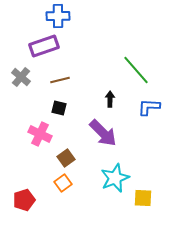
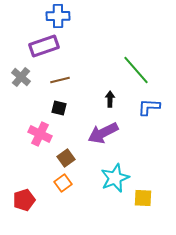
purple arrow: rotated 108 degrees clockwise
